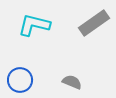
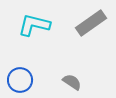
gray rectangle: moved 3 px left
gray semicircle: rotated 12 degrees clockwise
